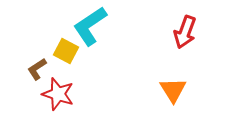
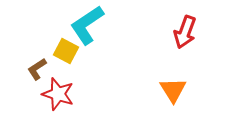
cyan L-shape: moved 3 px left, 1 px up
